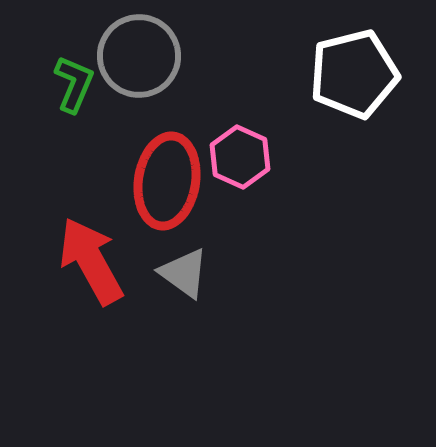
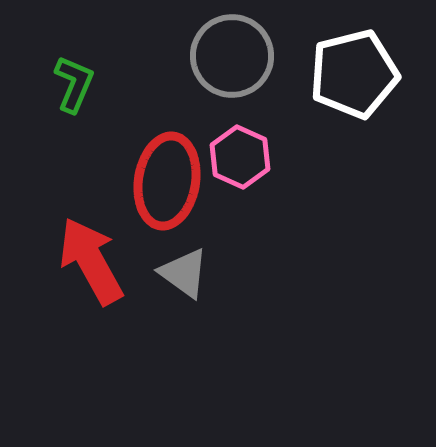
gray circle: moved 93 px right
